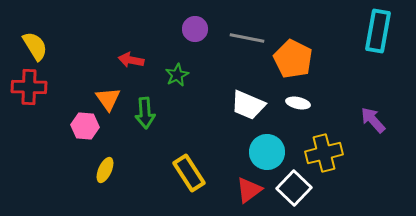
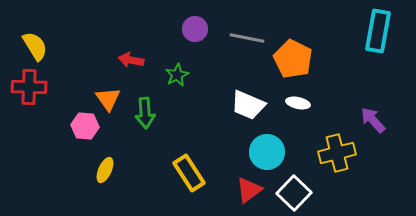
yellow cross: moved 13 px right
white square: moved 5 px down
